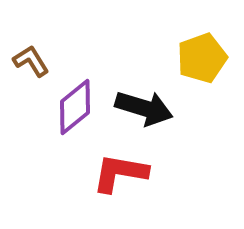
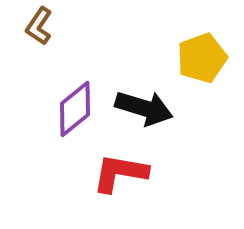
brown L-shape: moved 8 px right, 35 px up; rotated 114 degrees counterclockwise
purple diamond: moved 2 px down
